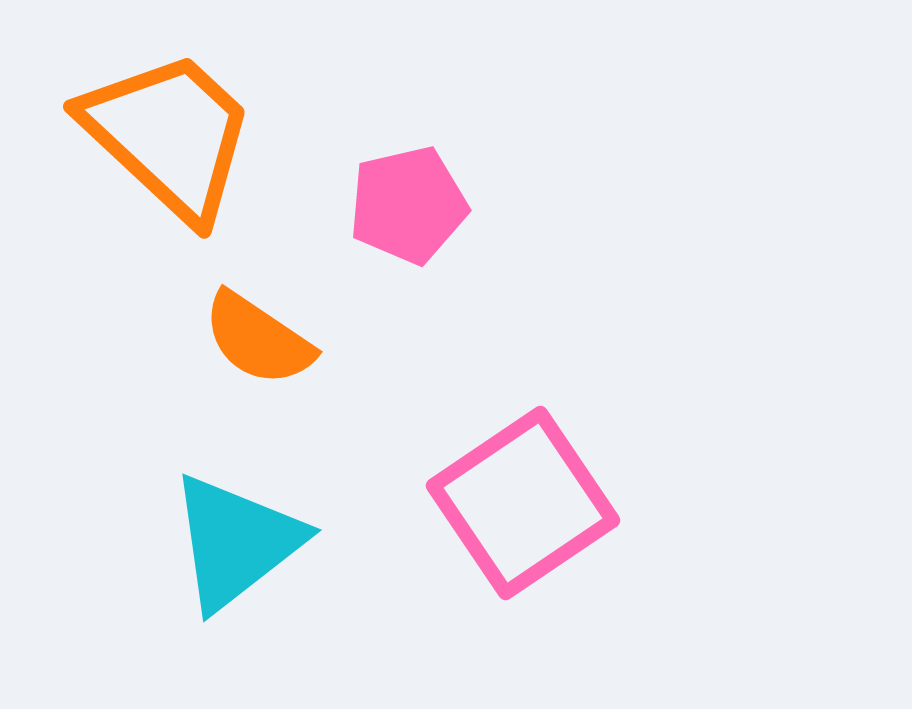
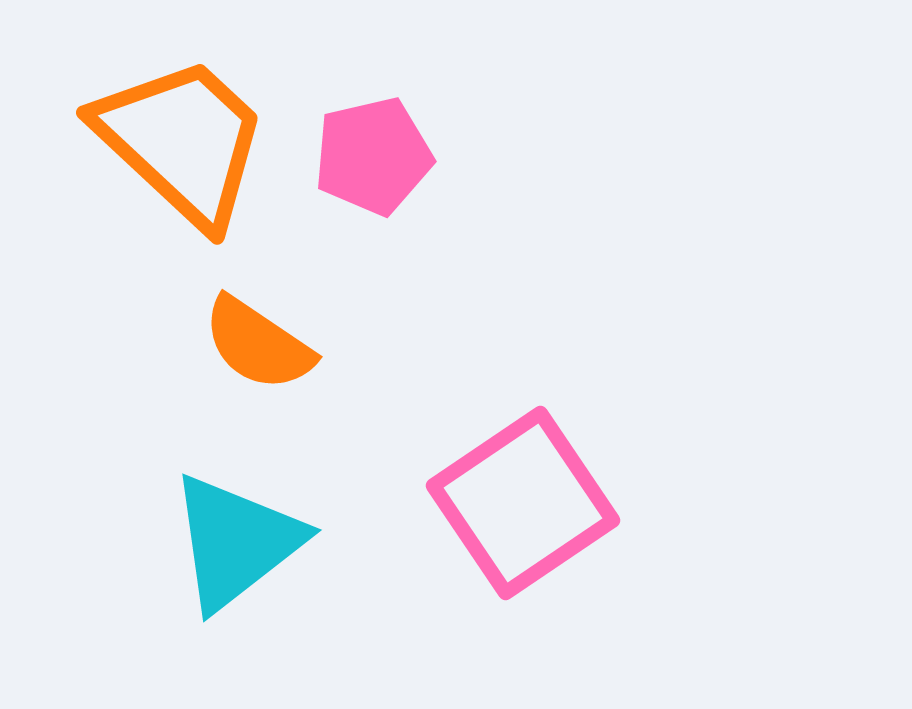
orange trapezoid: moved 13 px right, 6 px down
pink pentagon: moved 35 px left, 49 px up
orange semicircle: moved 5 px down
